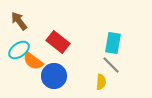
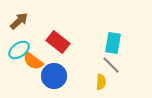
brown arrow: rotated 84 degrees clockwise
